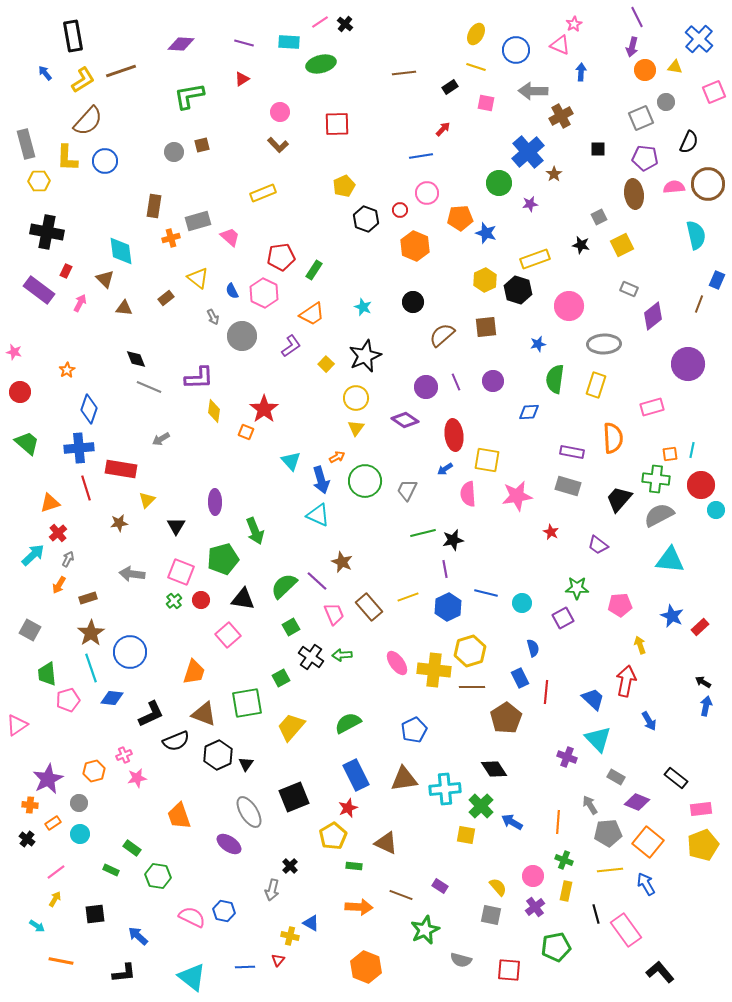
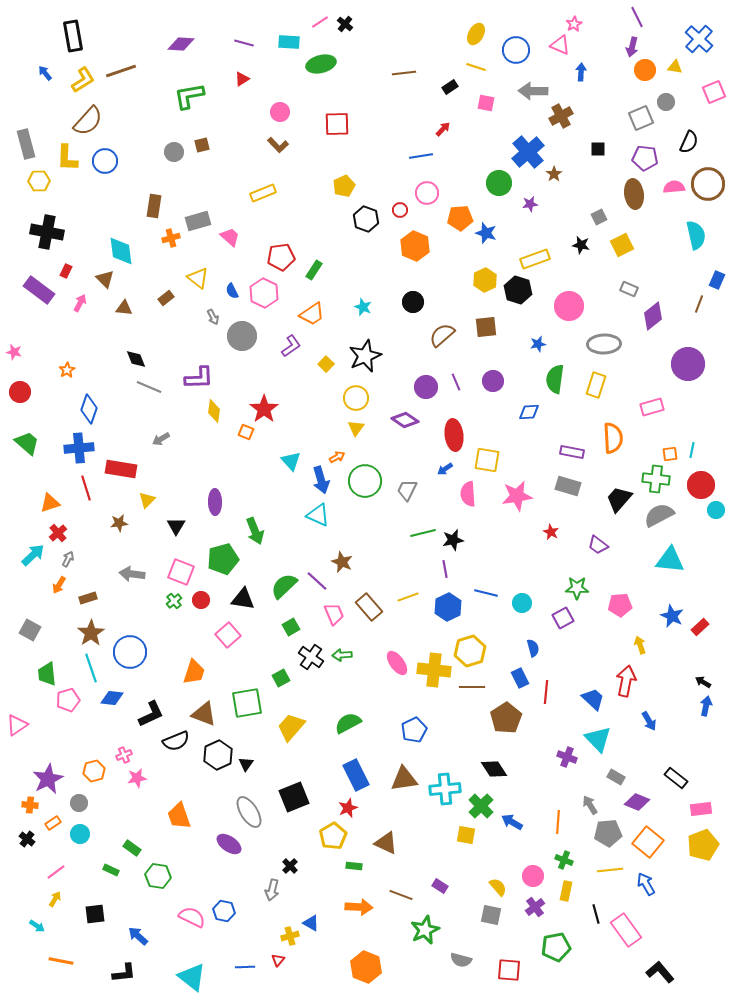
yellow cross at (290, 936): rotated 30 degrees counterclockwise
